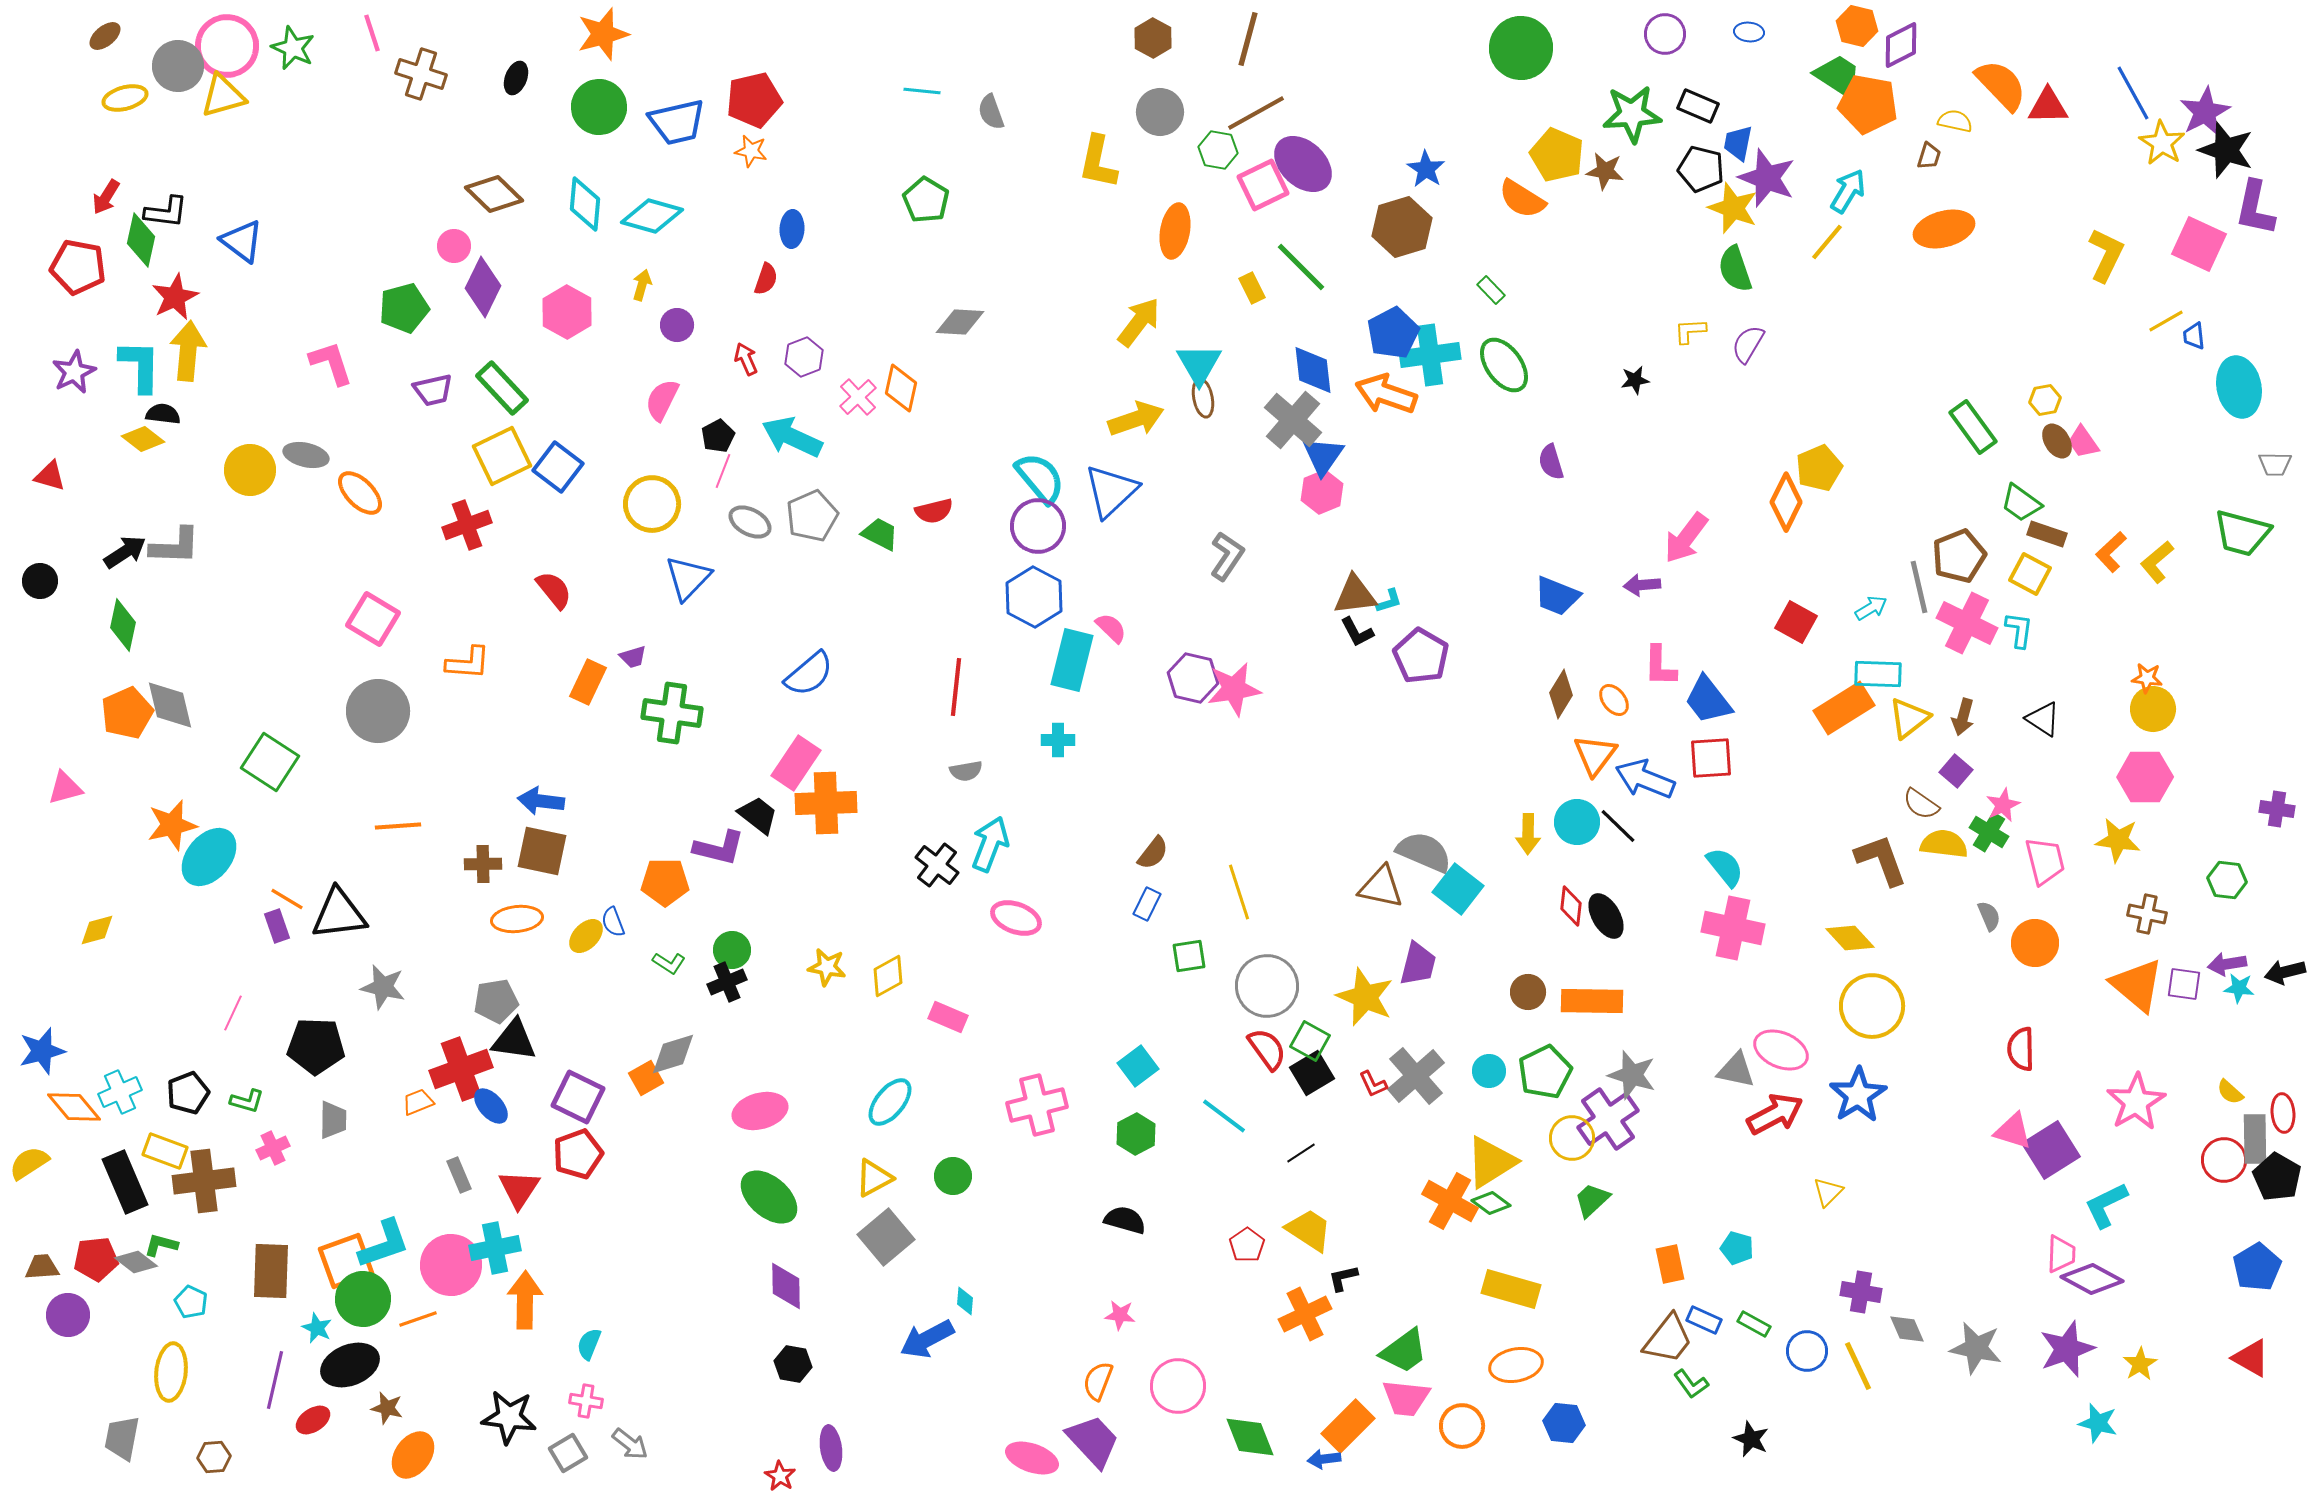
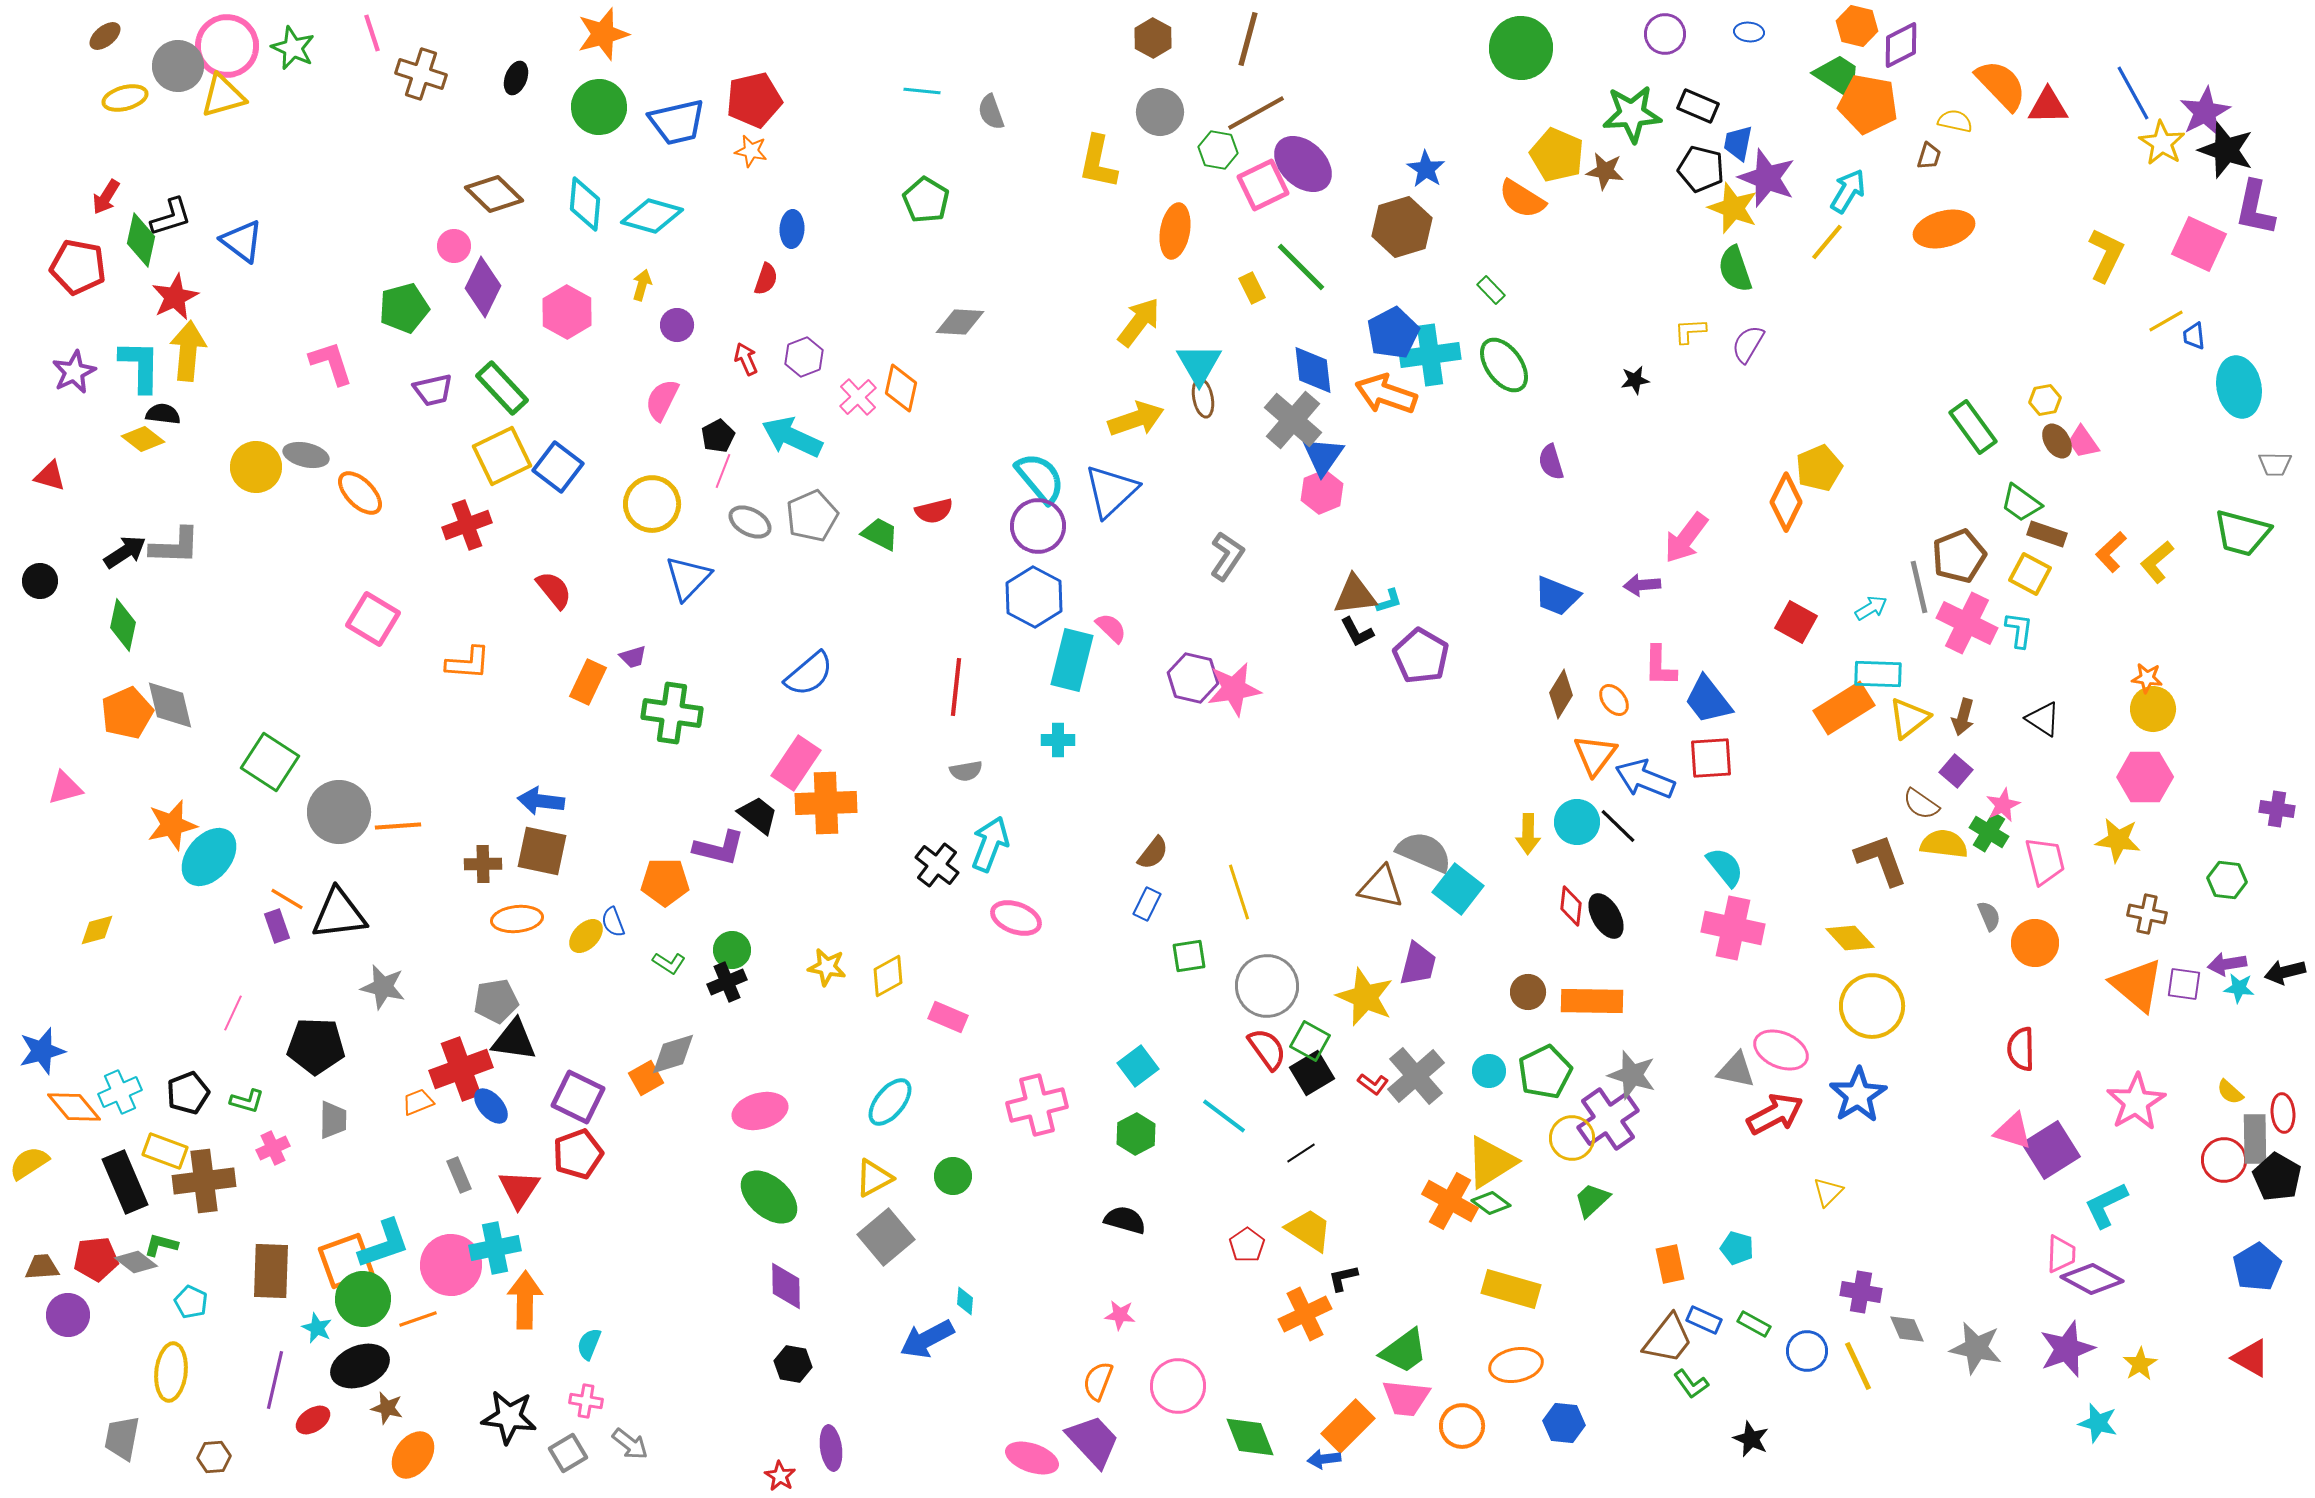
black L-shape at (166, 212): moved 5 px right, 5 px down; rotated 24 degrees counterclockwise
yellow circle at (250, 470): moved 6 px right, 3 px up
gray circle at (378, 711): moved 39 px left, 101 px down
red L-shape at (1373, 1084): rotated 28 degrees counterclockwise
black ellipse at (350, 1365): moved 10 px right, 1 px down
